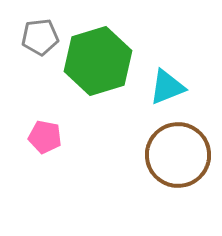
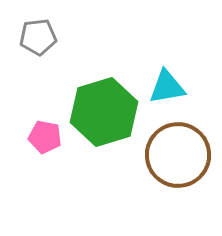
gray pentagon: moved 2 px left
green hexagon: moved 6 px right, 51 px down
cyan triangle: rotated 12 degrees clockwise
